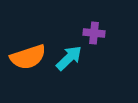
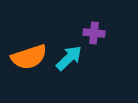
orange semicircle: moved 1 px right
